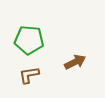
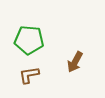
brown arrow: rotated 145 degrees clockwise
